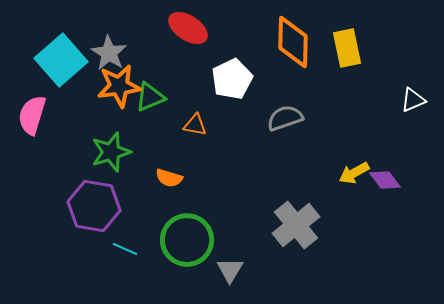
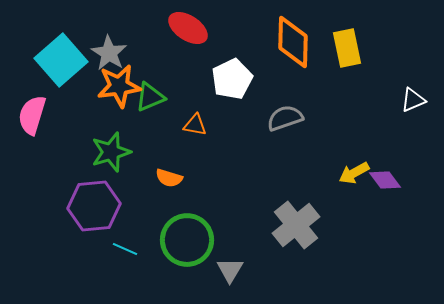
purple hexagon: rotated 15 degrees counterclockwise
